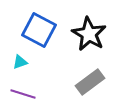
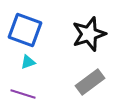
blue square: moved 14 px left; rotated 8 degrees counterclockwise
black star: rotated 24 degrees clockwise
cyan triangle: moved 8 px right
